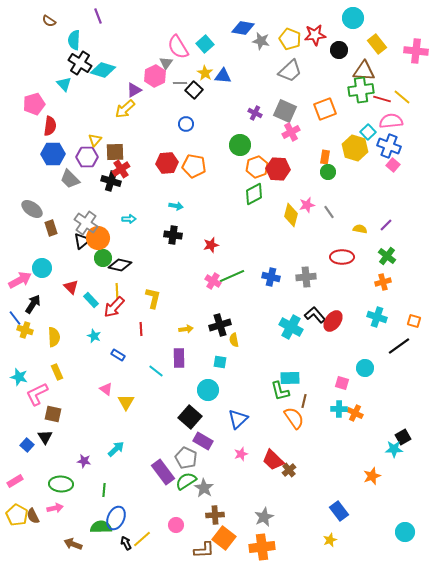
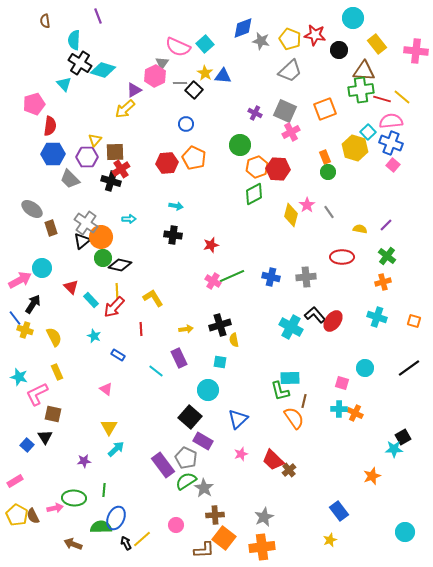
brown semicircle at (49, 21): moved 4 px left; rotated 48 degrees clockwise
blue diamond at (243, 28): rotated 30 degrees counterclockwise
red star at (315, 35): rotated 15 degrees clockwise
pink semicircle at (178, 47): rotated 35 degrees counterclockwise
gray triangle at (166, 63): moved 4 px left
blue cross at (389, 146): moved 2 px right, 3 px up
orange rectangle at (325, 157): rotated 32 degrees counterclockwise
orange pentagon at (194, 166): moved 8 px up; rotated 15 degrees clockwise
pink star at (307, 205): rotated 21 degrees counterclockwise
orange circle at (98, 238): moved 3 px right, 1 px up
yellow L-shape at (153, 298): rotated 45 degrees counterclockwise
yellow semicircle at (54, 337): rotated 24 degrees counterclockwise
black line at (399, 346): moved 10 px right, 22 px down
purple rectangle at (179, 358): rotated 24 degrees counterclockwise
yellow triangle at (126, 402): moved 17 px left, 25 px down
purple star at (84, 461): rotated 16 degrees counterclockwise
purple rectangle at (163, 472): moved 7 px up
green ellipse at (61, 484): moved 13 px right, 14 px down
